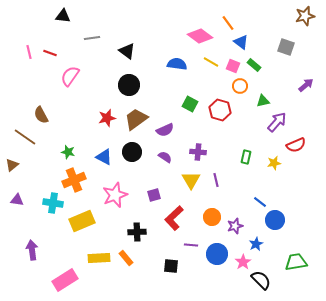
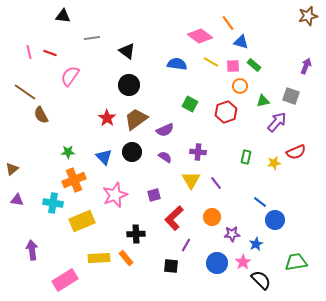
brown star at (305, 16): moved 3 px right
blue triangle at (241, 42): rotated 21 degrees counterclockwise
gray square at (286, 47): moved 5 px right, 49 px down
pink square at (233, 66): rotated 24 degrees counterclockwise
purple arrow at (306, 85): moved 19 px up; rotated 28 degrees counterclockwise
red hexagon at (220, 110): moved 6 px right, 2 px down; rotated 25 degrees clockwise
red star at (107, 118): rotated 24 degrees counterclockwise
brown line at (25, 137): moved 45 px up
red semicircle at (296, 145): moved 7 px down
green star at (68, 152): rotated 16 degrees counterclockwise
blue triangle at (104, 157): rotated 18 degrees clockwise
brown triangle at (12, 165): moved 4 px down
purple line at (216, 180): moved 3 px down; rotated 24 degrees counterclockwise
purple star at (235, 226): moved 3 px left, 8 px down; rotated 14 degrees clockwise
black cross at (137, 232): moved 1 px left, 2 px down
purple line at (191, 245): moved 5 px left; rotated 64 degrees counterclockwise
blue circle at (217, 254): moved 9 px down
